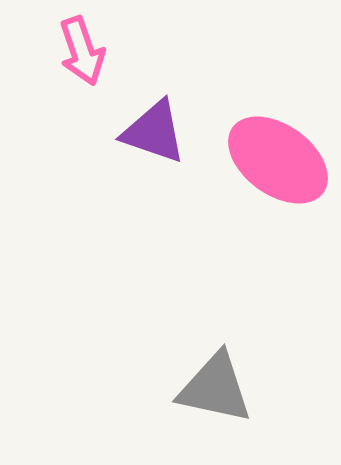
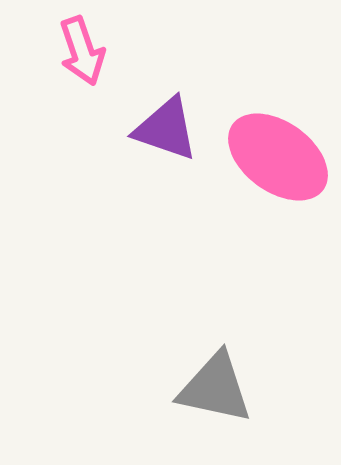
purple triangle: moved 12 px right, 3 px up
pink ellipse: moved 3 px up
